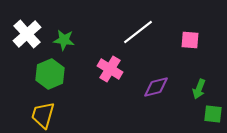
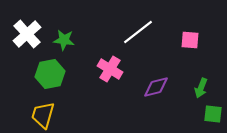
green hexagon: rotated 12 degrees clockwise
green arrow: moved 2 px right, 1 px up
